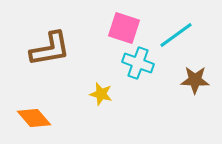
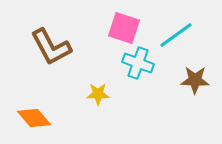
brown L-shape: moved 1 px right, 2 px up; rotated 72 degrees clockwise
yellow star: moved 3 px left; rotated 15 degrees counterclockwise
